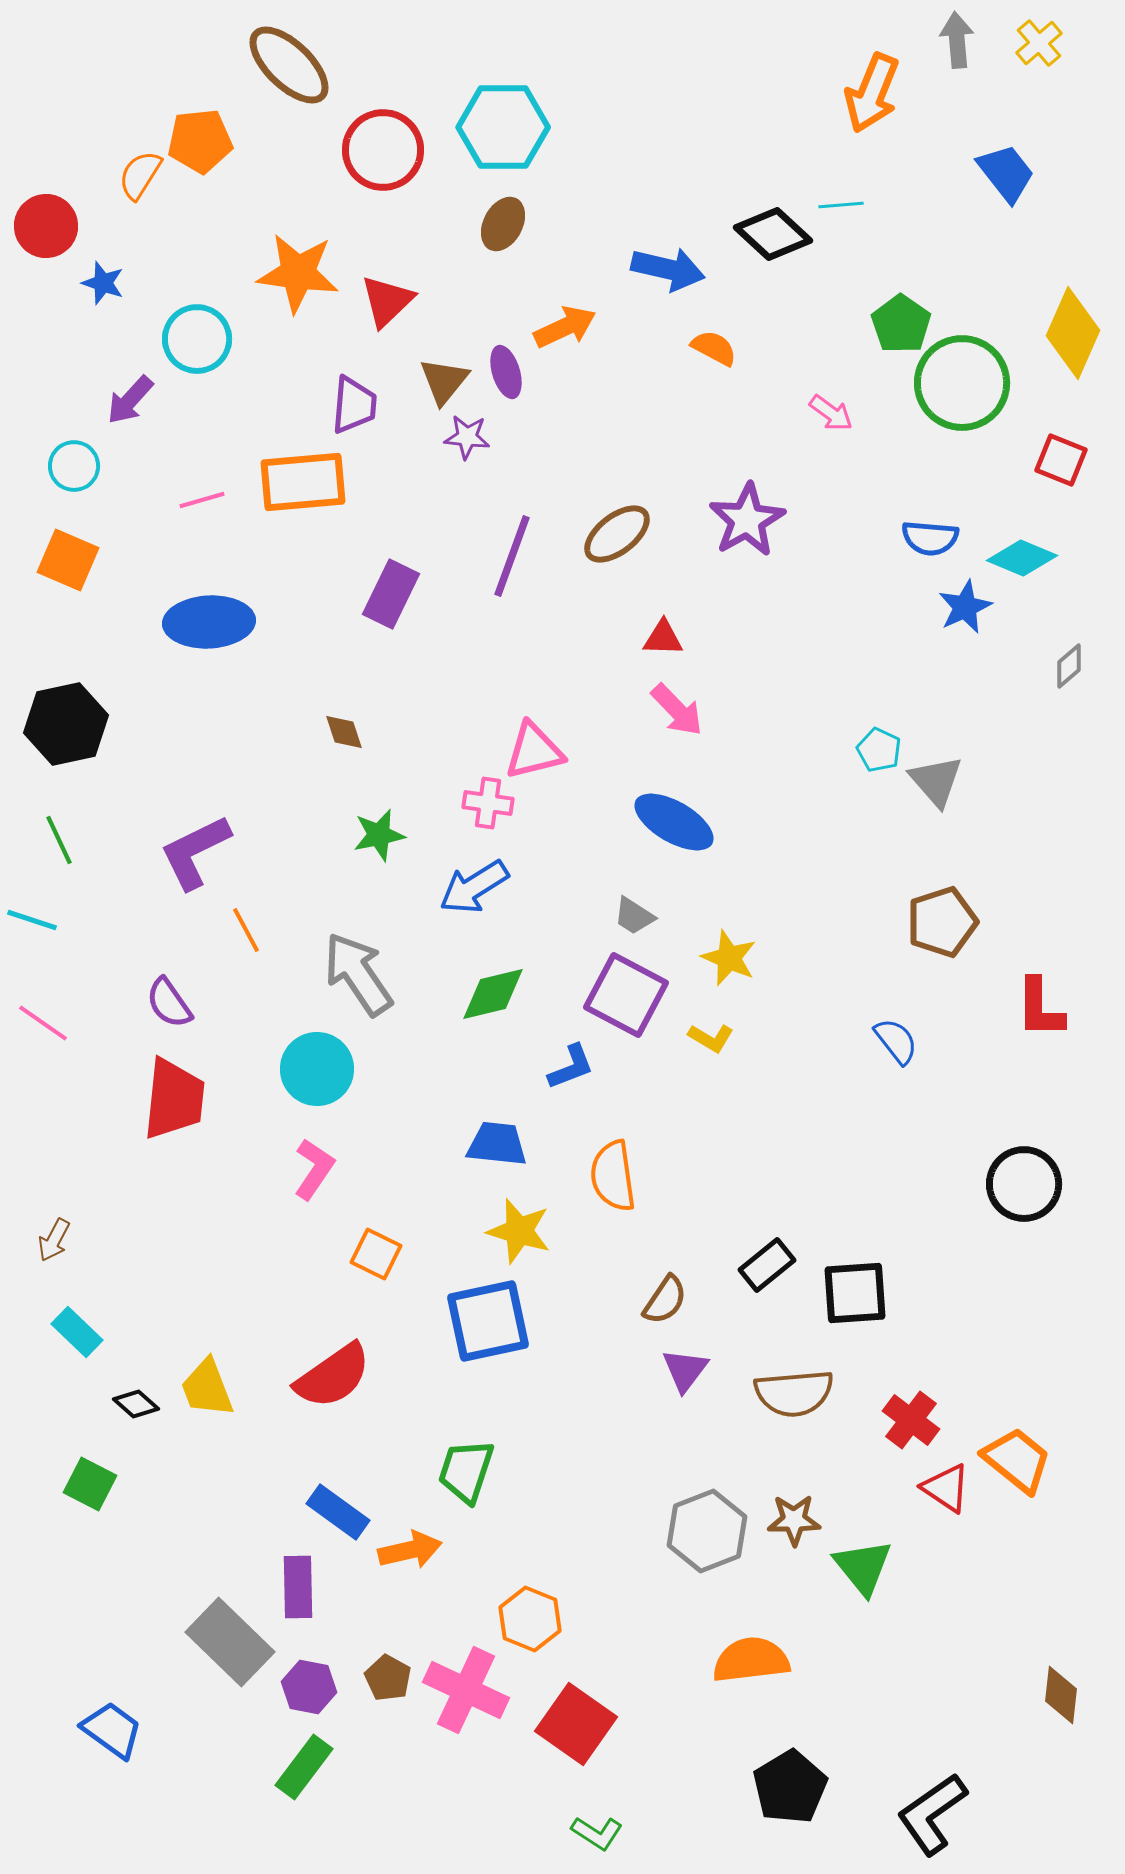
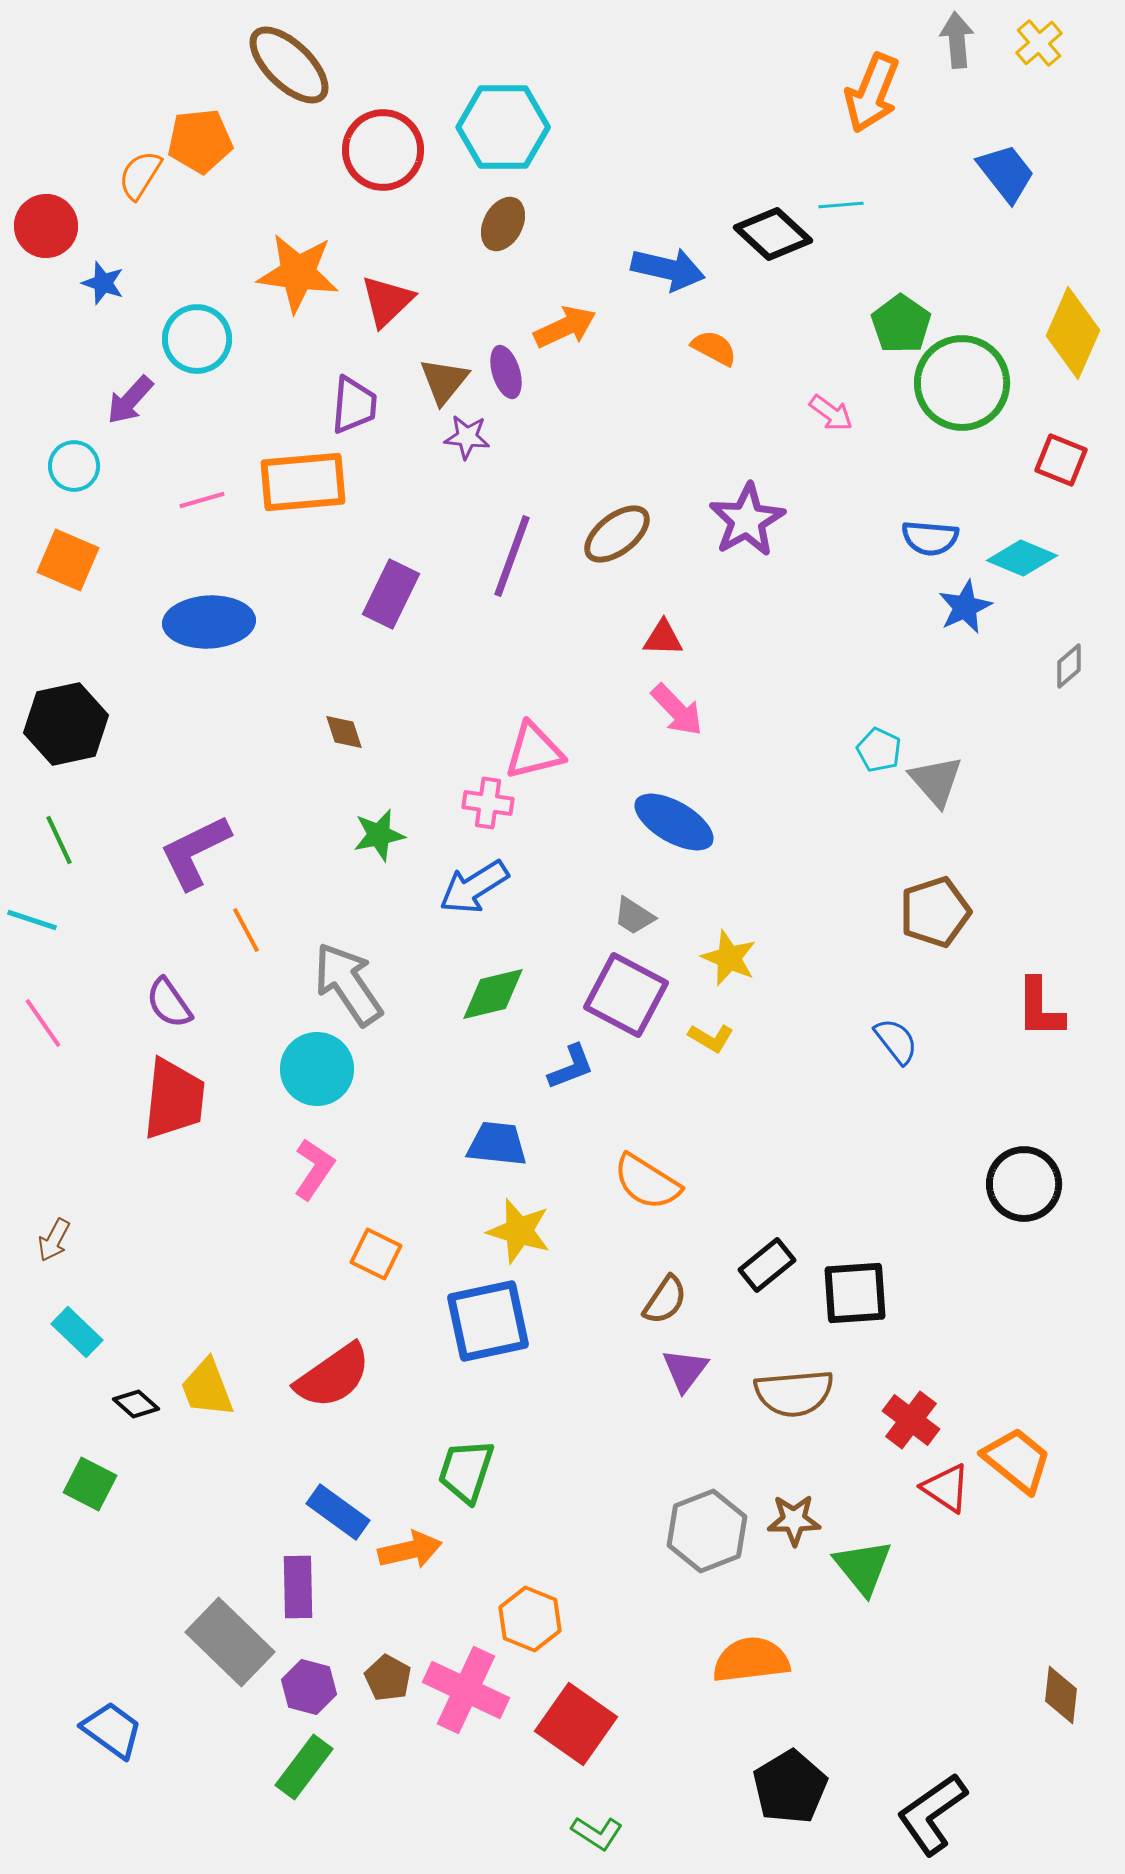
brown pentagon at (942, 922): moved 7 px left, 10 px up
gray arrow at (358, 974): moved 10 px left, 10 px down
pink line at (43, 1023): rotated 20 degrees clockwise
orange semicircle at (613, 1176): moved 34 px right, 6 px down; rotated 50 degrees counterclockwise
purple hexagon at (309, 1687): rotated 4 degrees clockwise
